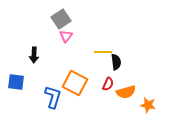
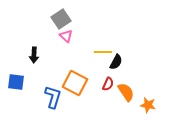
pink triangle: rotated 24 degrees counterclockwise
black semicircle: rotated 35 degrees clockwise
orange semicircle: rotated 108 degrees counterclockwise
